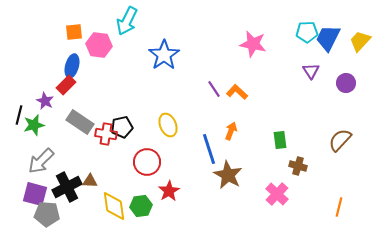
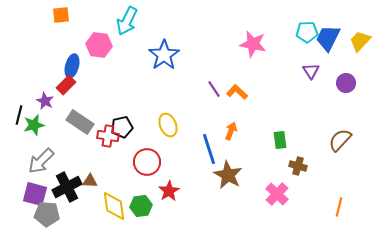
orange square: moved 13 px left, 17 px up
red cross: moved 2 px right, 2 px down
